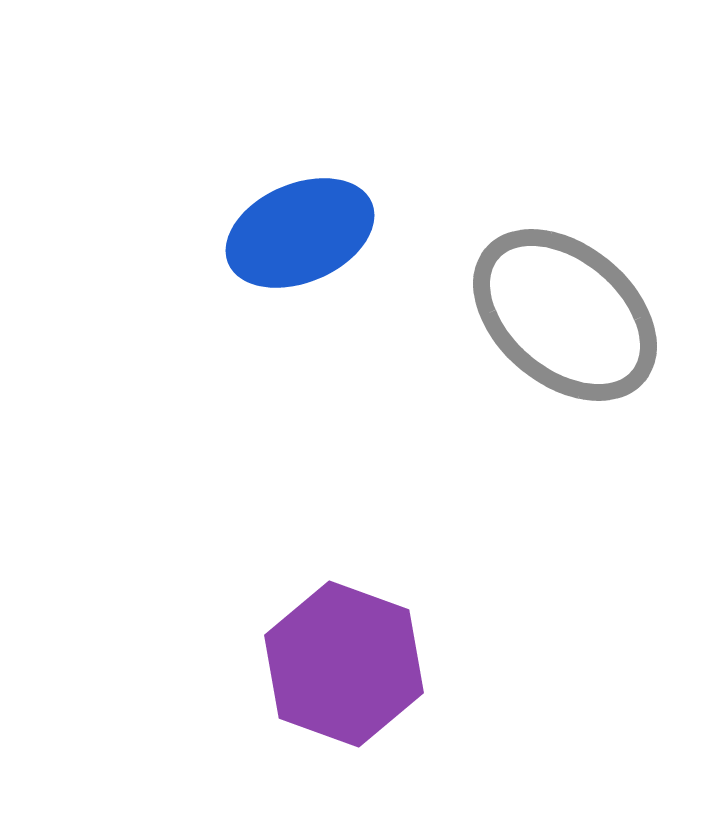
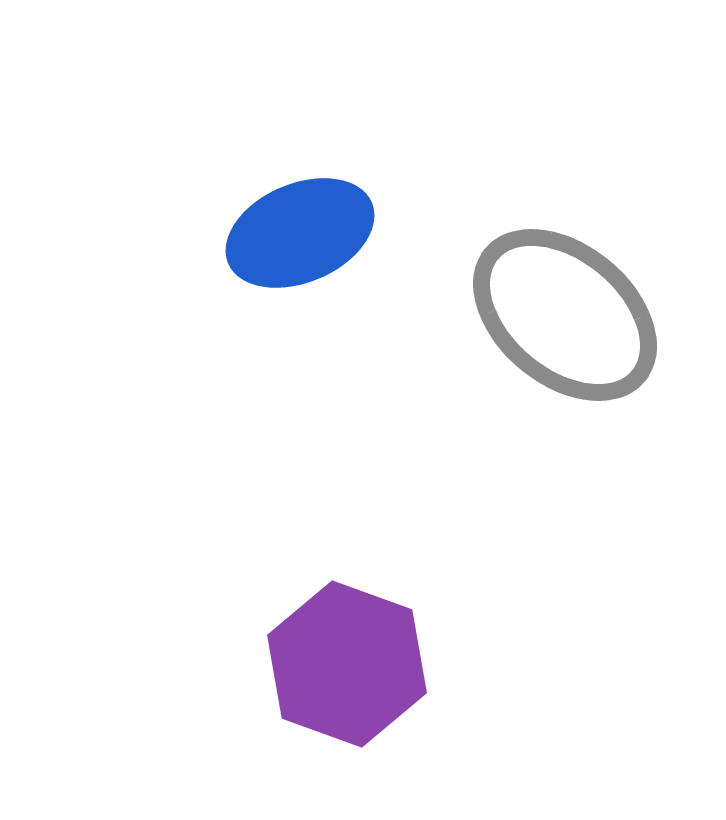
purple hexagon: moved 3 px right
